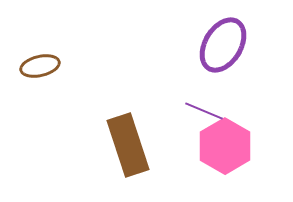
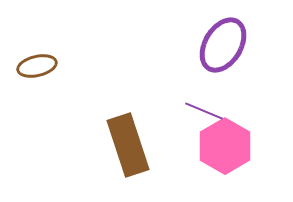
brown ellipse: moved 3 px left
